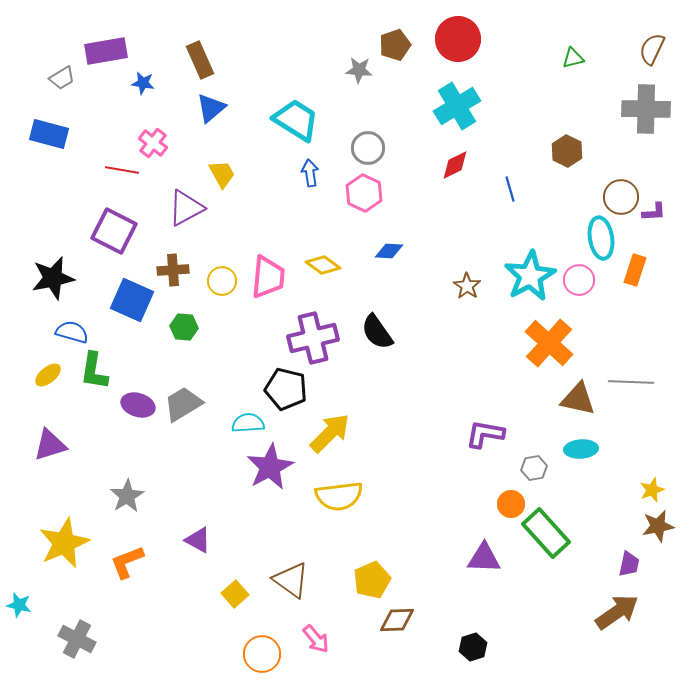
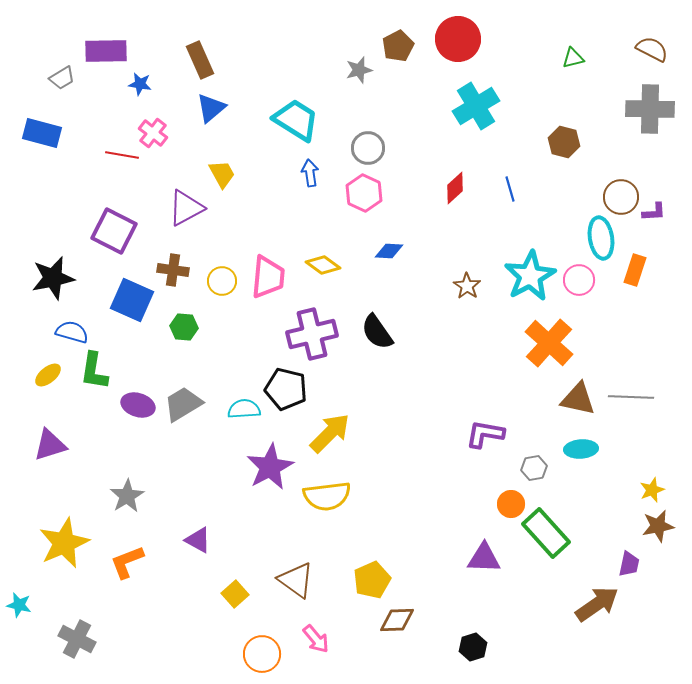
brown pentagon at (395, 45): moved 3 px right, 1 px down; rotated 8 degrees counterclockwise
brown semicircle at (652, 49): rotated 92 degrees clockwise
purple rectangle at (106, 51): rotated 9 degrees clockwise
gray star at (359, 70): rotated 20 degrees counterclockwise
blue star at (143, 83): moved 3 px left, 1 px down
cyan cross at (457, 106): moved 19 px right
gray cross at (646, 109): moved 4 px right
blue rectangle at (49, 134): moved 7 px left, 1 px up
pink cross at (153, 143): moved 10 px up
brown hexagon at (567, 151): moved 3 px left, 9 px up; rotated 12 degrees counterclockwise
red diamond at (455, 165): moved 23 px down; rotated 16 degrees counterclockwise
red line at (122, 170): moved 15 px up
brown cross at (173, 270): rotated 12 degrees clockwise
purple cross at (313, 338): moved 1 px left, 4 px up
gray line at (631, 382): moved 15 px down
cyan semicircle at (248, 423): moved 4 px left, 14 px up
yellow semicircle at (339, 496): moved 12 px left
brown triangle at (291, 580): moved 5 px right
brown arrow at (617, 612): moved 20 px left, 8 px up
